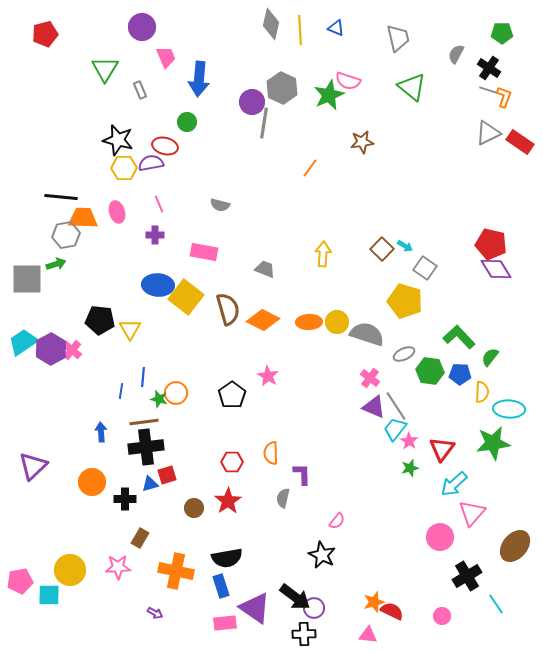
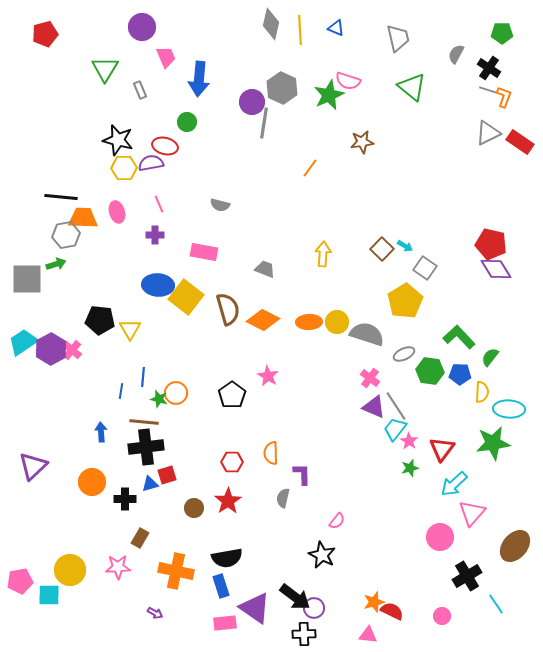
yellow pentagon at (405, 301): rotated 24 degrees clockwise
brown line at (144, 422): rotated 12 degrees clockwise
